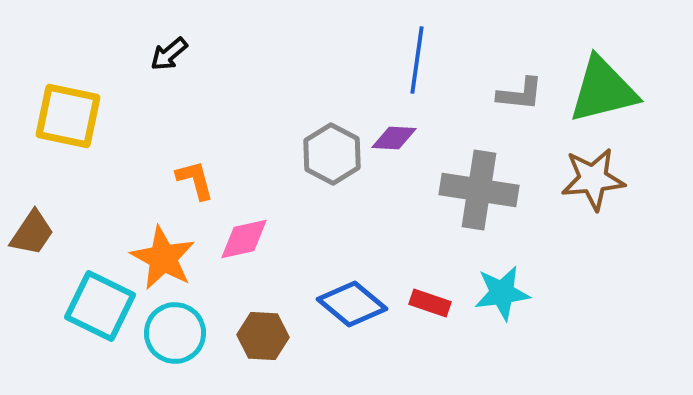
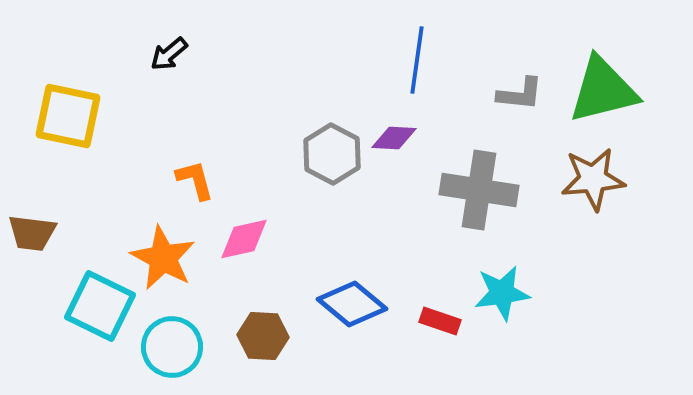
brown trapezoid: rotated 63 degrees clockwise
red rectangle: moved 10 px right, 18 px down
cyan circle: moved 3 px left, 14 px down
